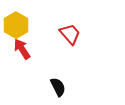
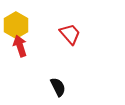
red arrow: moved 2 px left, 3 px up; rotated 15 degrees clockwise
